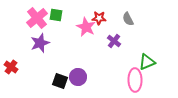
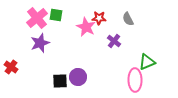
black square: rotated 21 degrees counterclockwise
